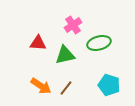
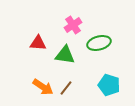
green triangle: rotated 20 degrees clockwise
orange arrow: moved 2 px right, 1 px down
